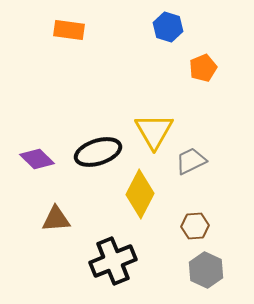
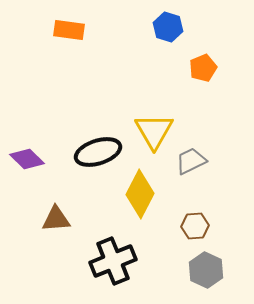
purple diamond: moved 10 px left
